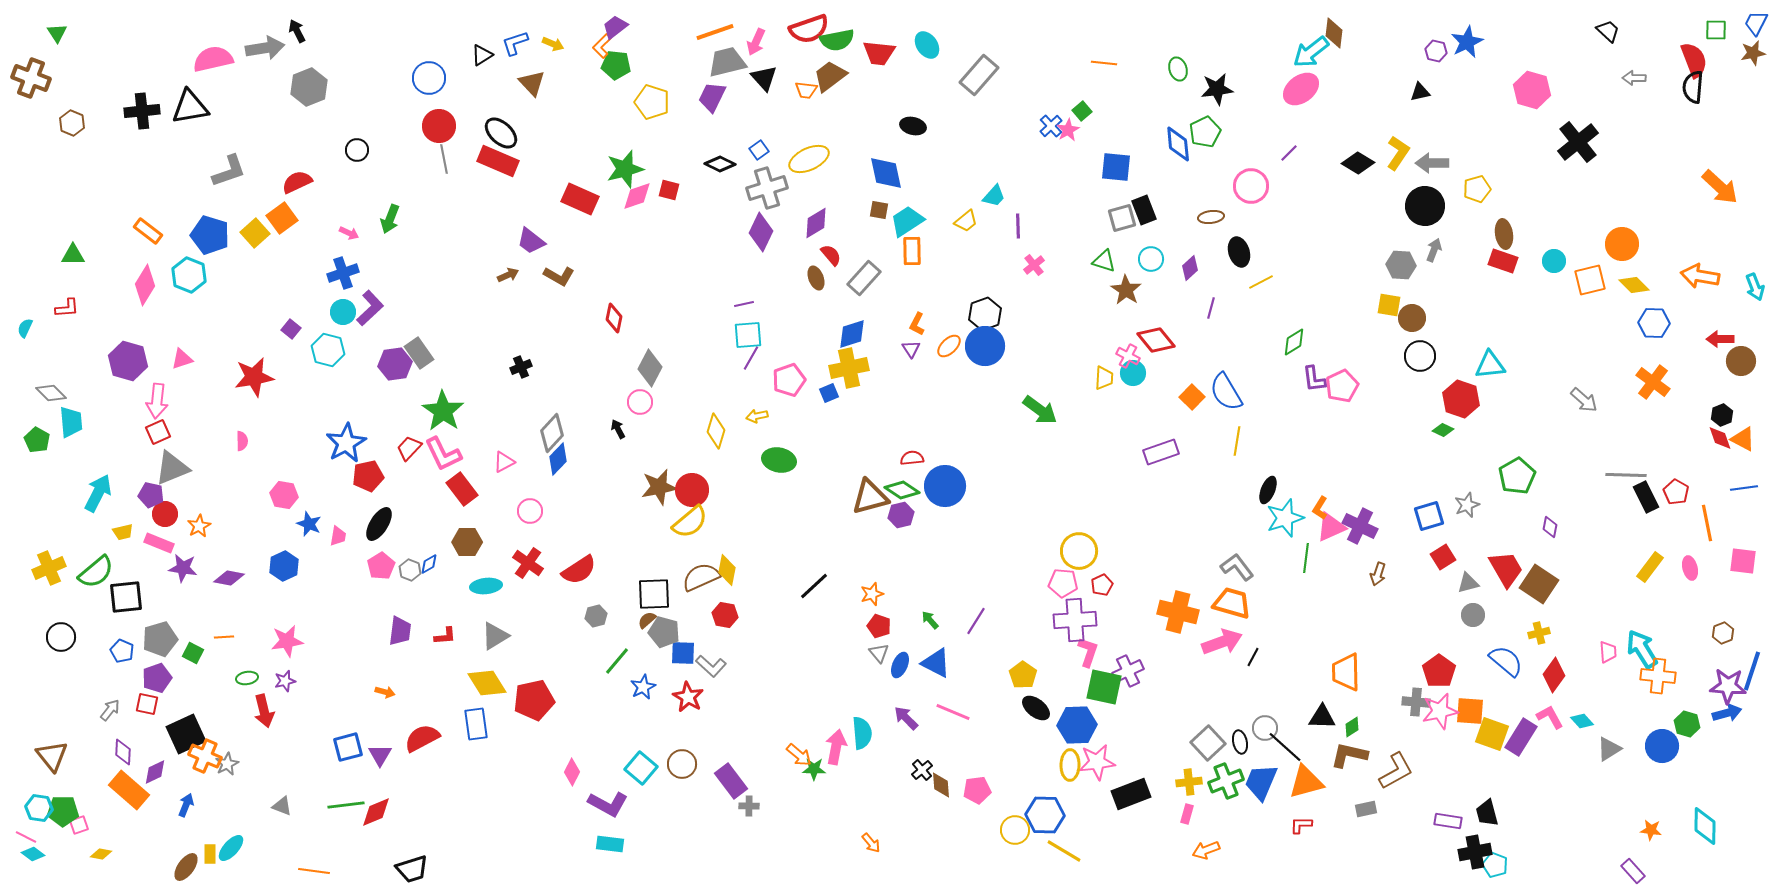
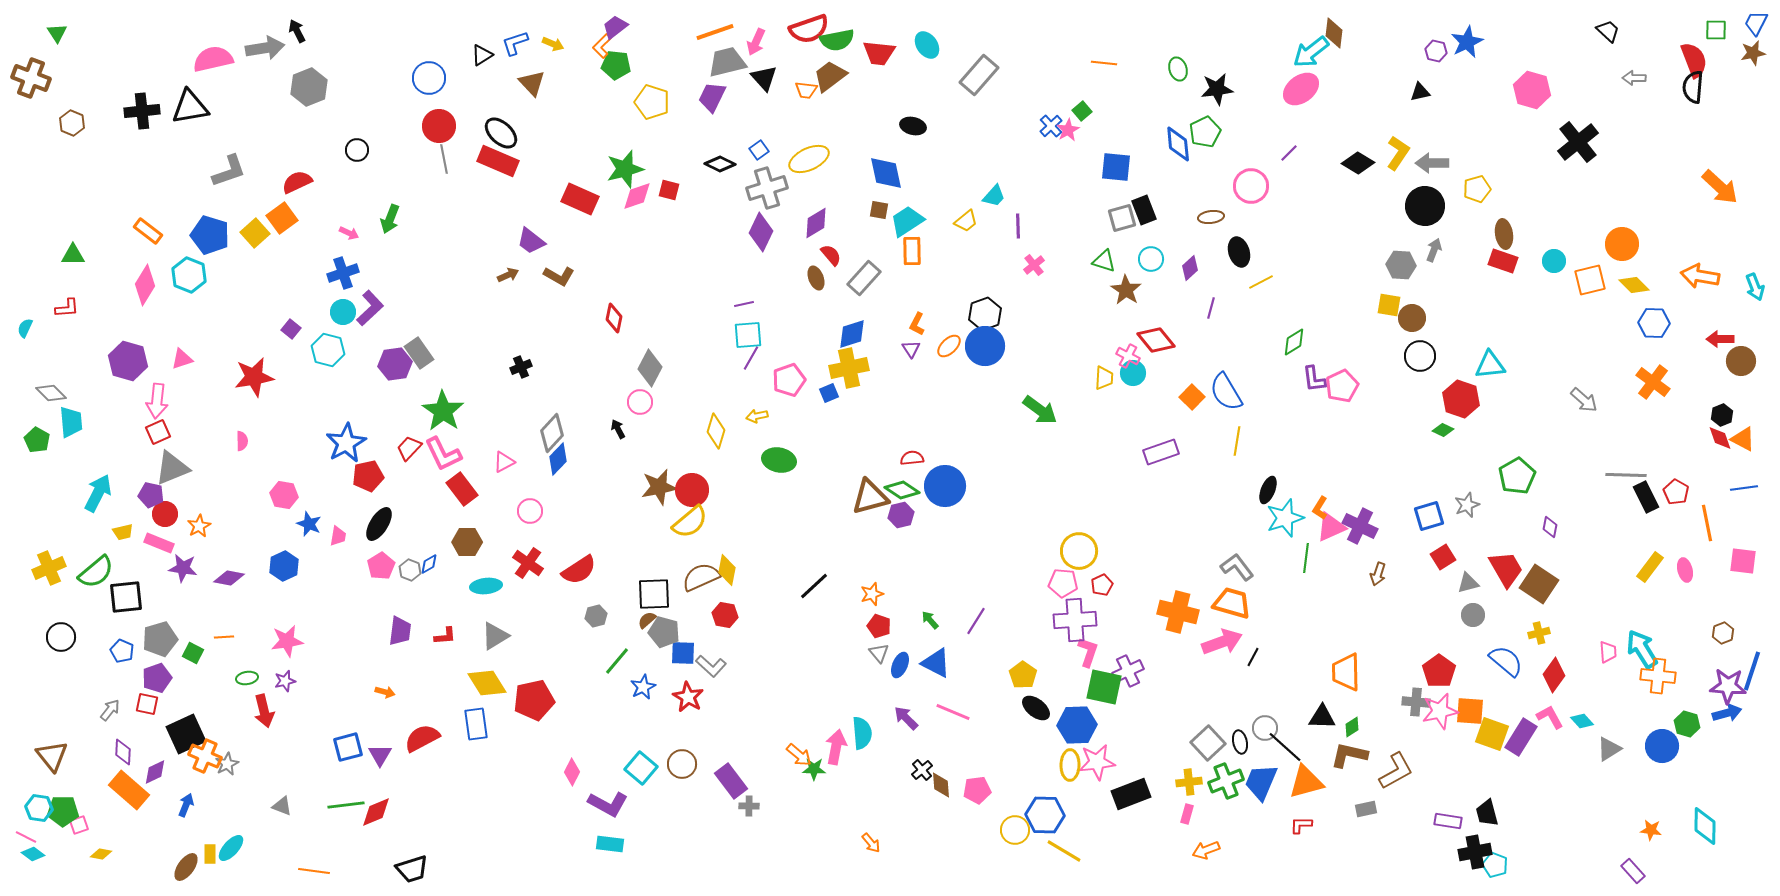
pink ellipse at (1690, 568): moved 5 px left, 2 px down
